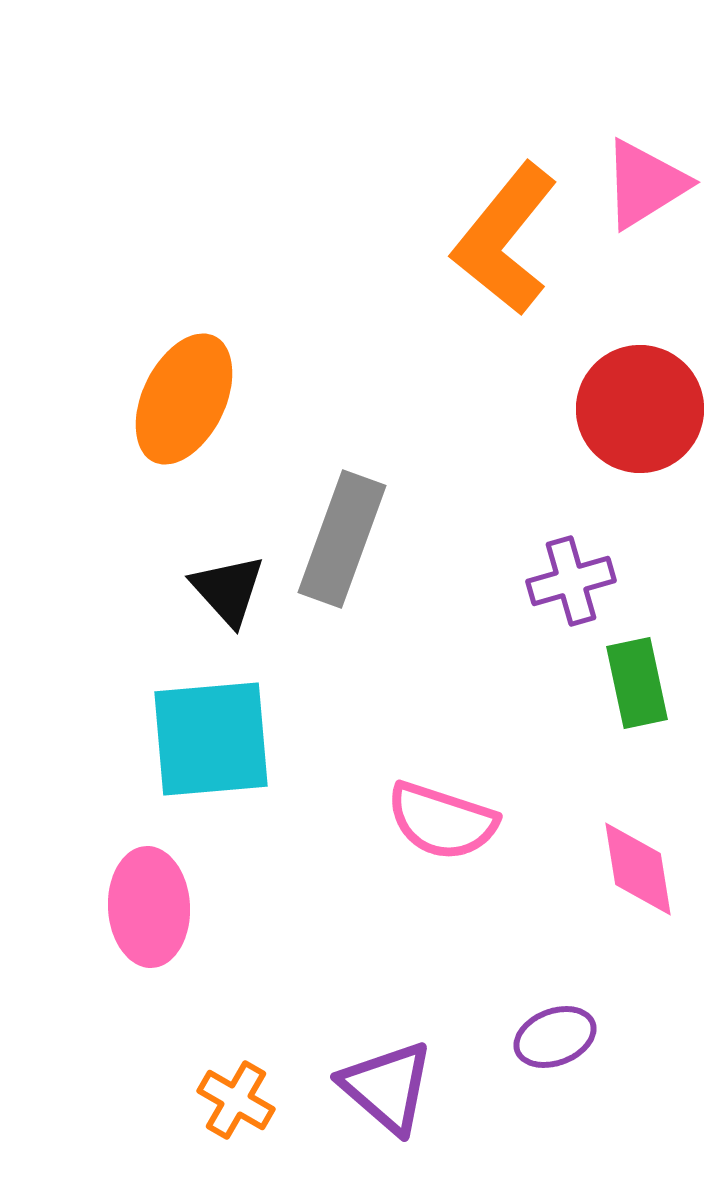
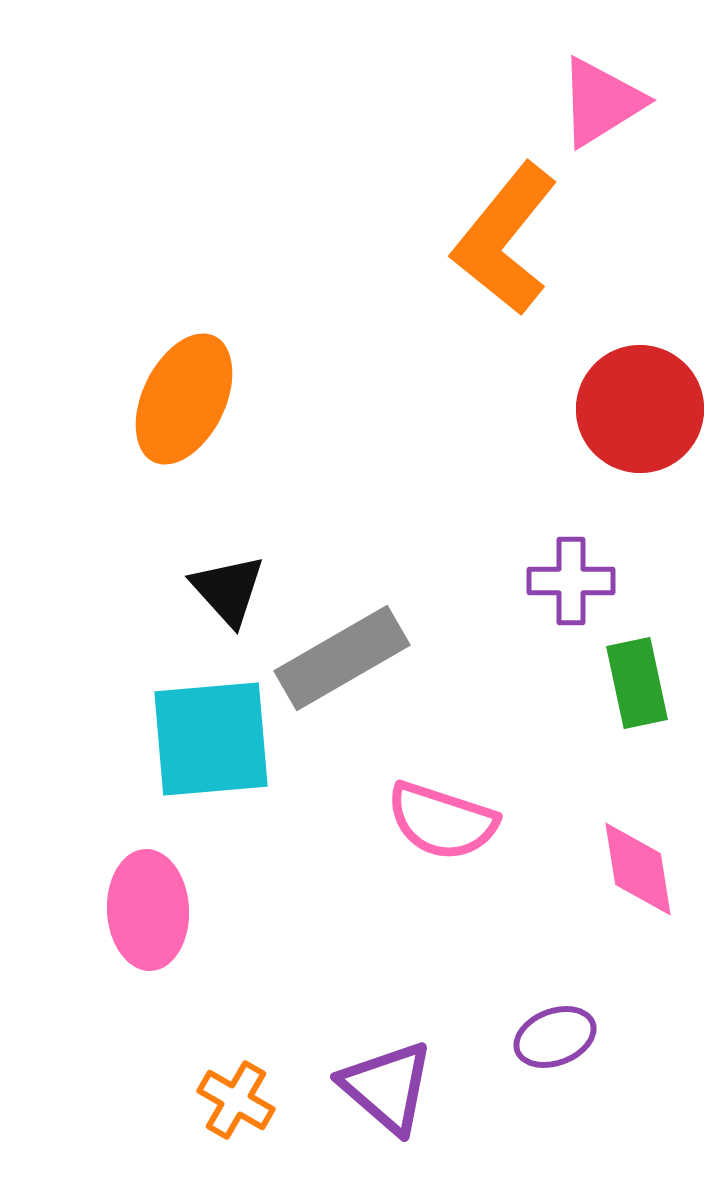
pink triangle: moved 44 px left, 82 px up
gray rectangle: moved 119 px down; rotated 40 degrees clockwise
purple cross: rotated 16 degrees clockwise
pink ellipse: moved 1 px left, 3 px down
